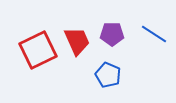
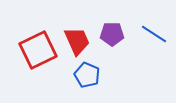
blue pentagon: moved 21 px left
